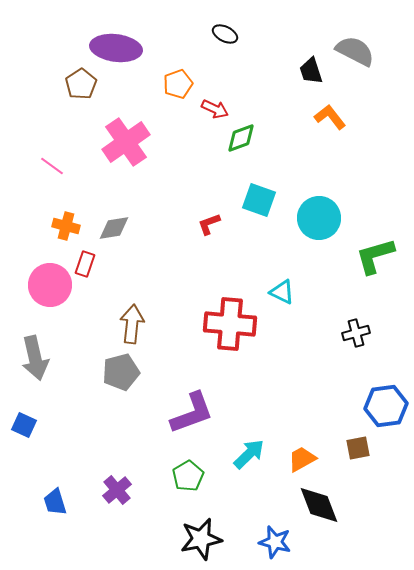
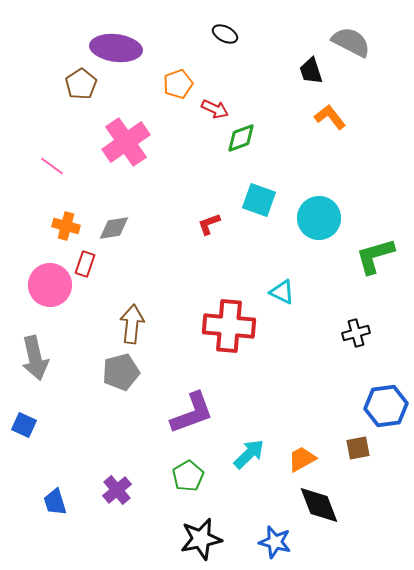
gray semicircle: moved 4 px left, 9 px up
red cross: moved 1 px left, 2 px down
